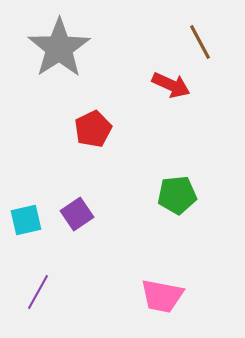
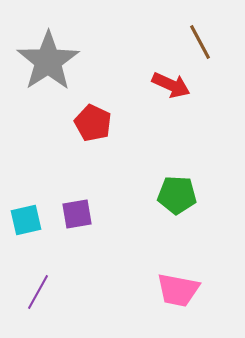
gray star: moved 11 px left, 13 px down
red pentagon: moved 6 px up; rotated 21 degrees counterclockwise
green pentagon: rotated 9 degrees clockwise
purple square: rotated 24 degrees clockwise
pink trapezoid: moved 16 px right, 6 px up
